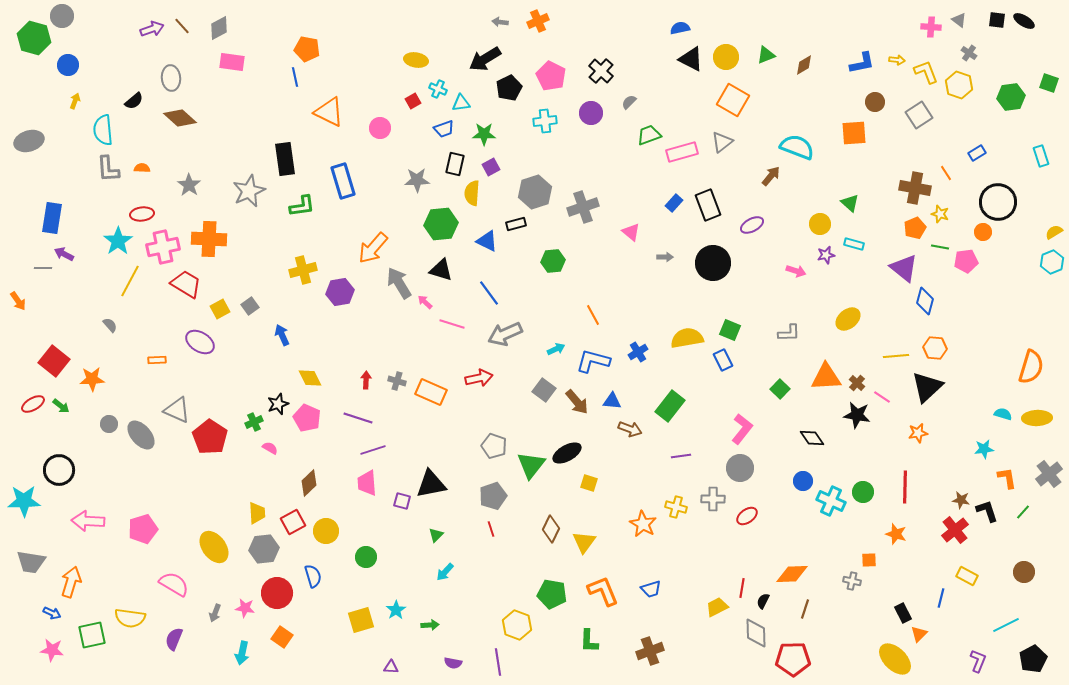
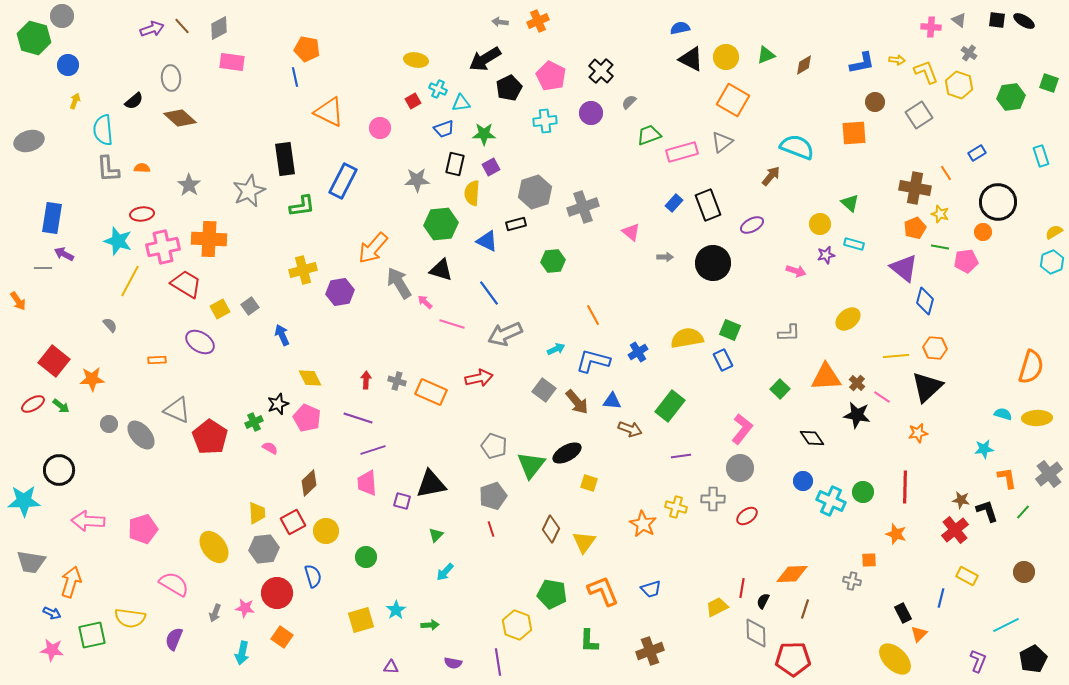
blue rectangle at (343, 181): rotated 44 degrees clockwise
cyan star at (118, 241): rotated 20 degrees counterclockwise
